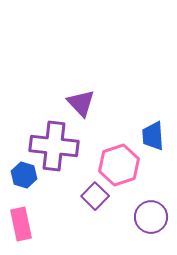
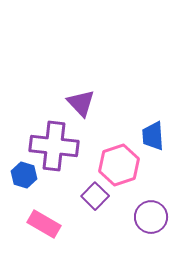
pink rectangle: moved 23 px right; rotated 48 degrees counterclockwise
